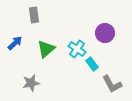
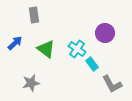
green triangle: rotated 42 degrees counterclockwise
